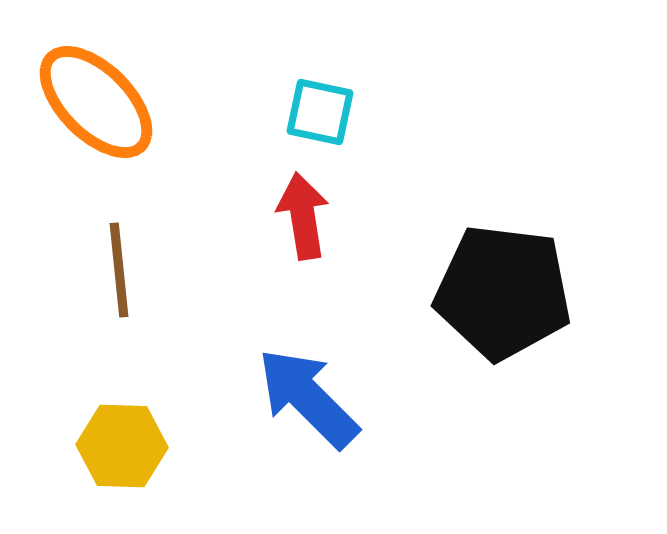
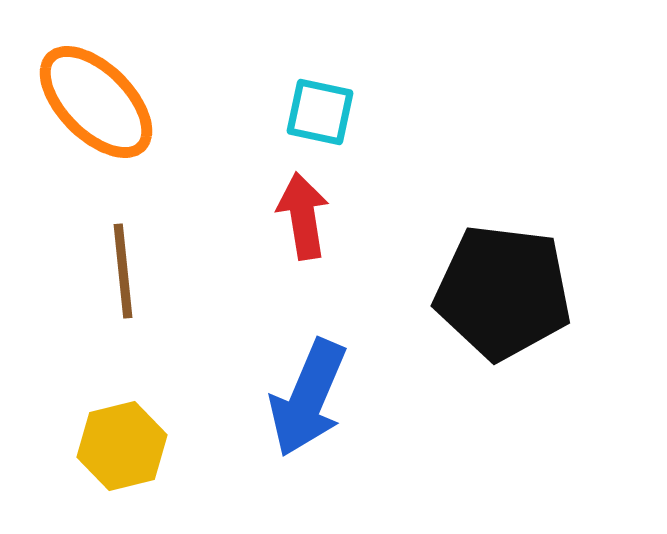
brown line: moved 4 px right, 1 px down
blue arrow: rotated 112 degrees counterclockwise
yellow hexagon: rotated 16 degrees counterclockwise
